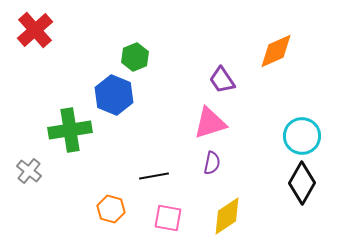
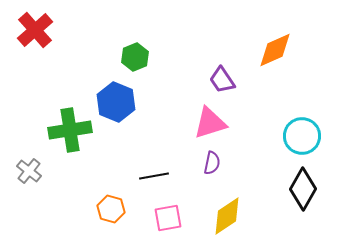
orange diamond: moved 1 px left, 1 px up
blue hexagon: moved 2 px right, 7 px down
black diamond: moved 1 px right, 6 px down
pink square: rotated 20 degrees counterclockwise
